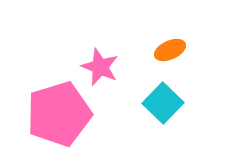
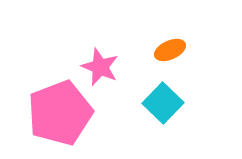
pink pentagon: moved 1 px right, 1 px up; rotated 4 degrees counterclockwise
